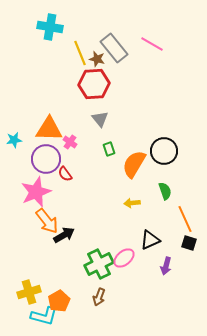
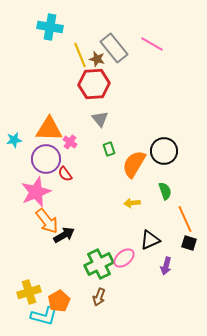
yellow line: moved 2 px down
